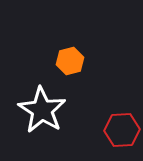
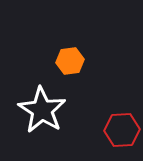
orange hexagon: rotated 8 degrees clockwise
